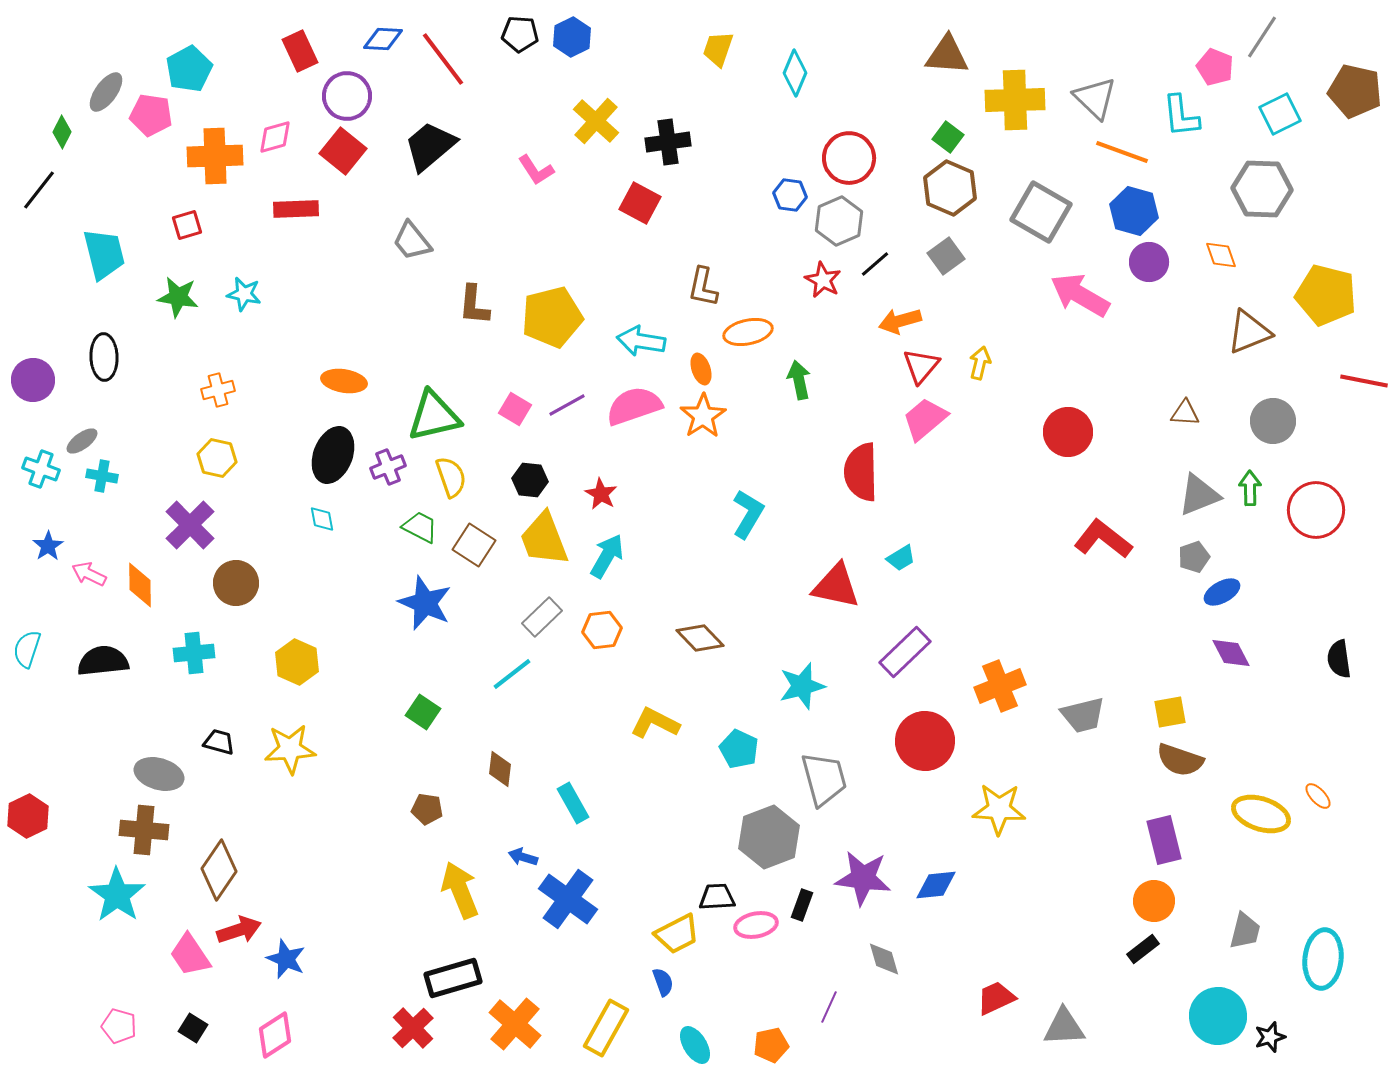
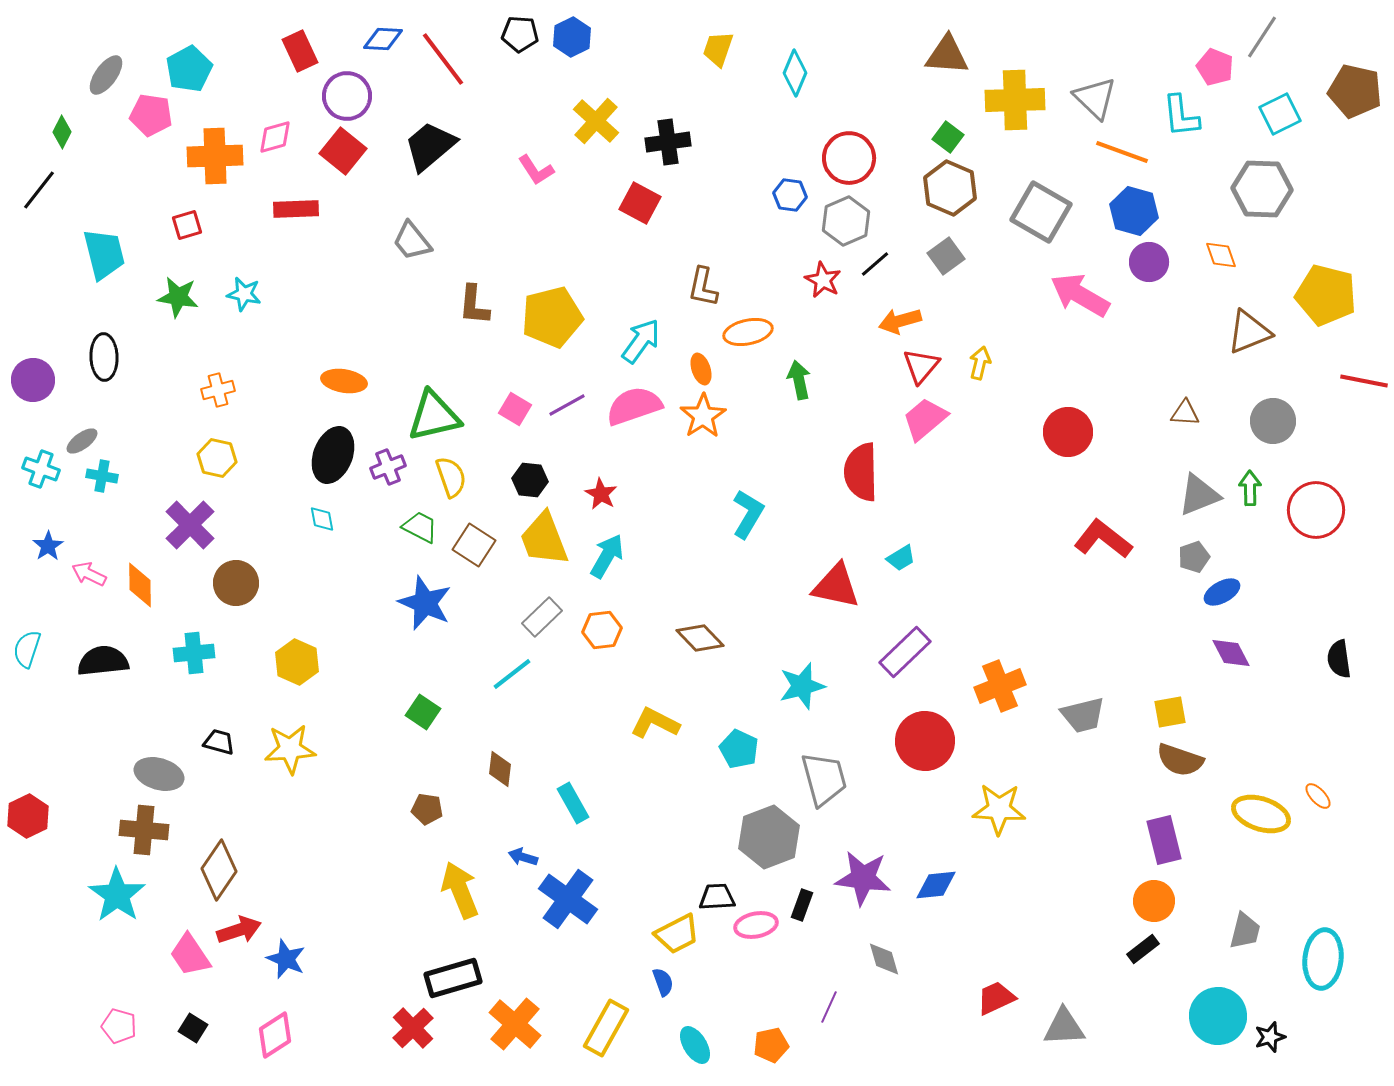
gray ellipse at (106, 92): moved 17 px up
gray hexagon at (839, 221): moved 7 px right
cyan arrow at (641, 341): rotated 117 degrees clockwise
